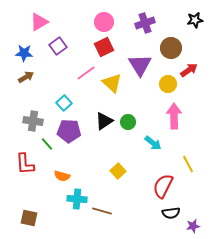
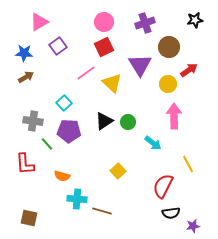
brown circle: moved 2 px left, 1 px up
